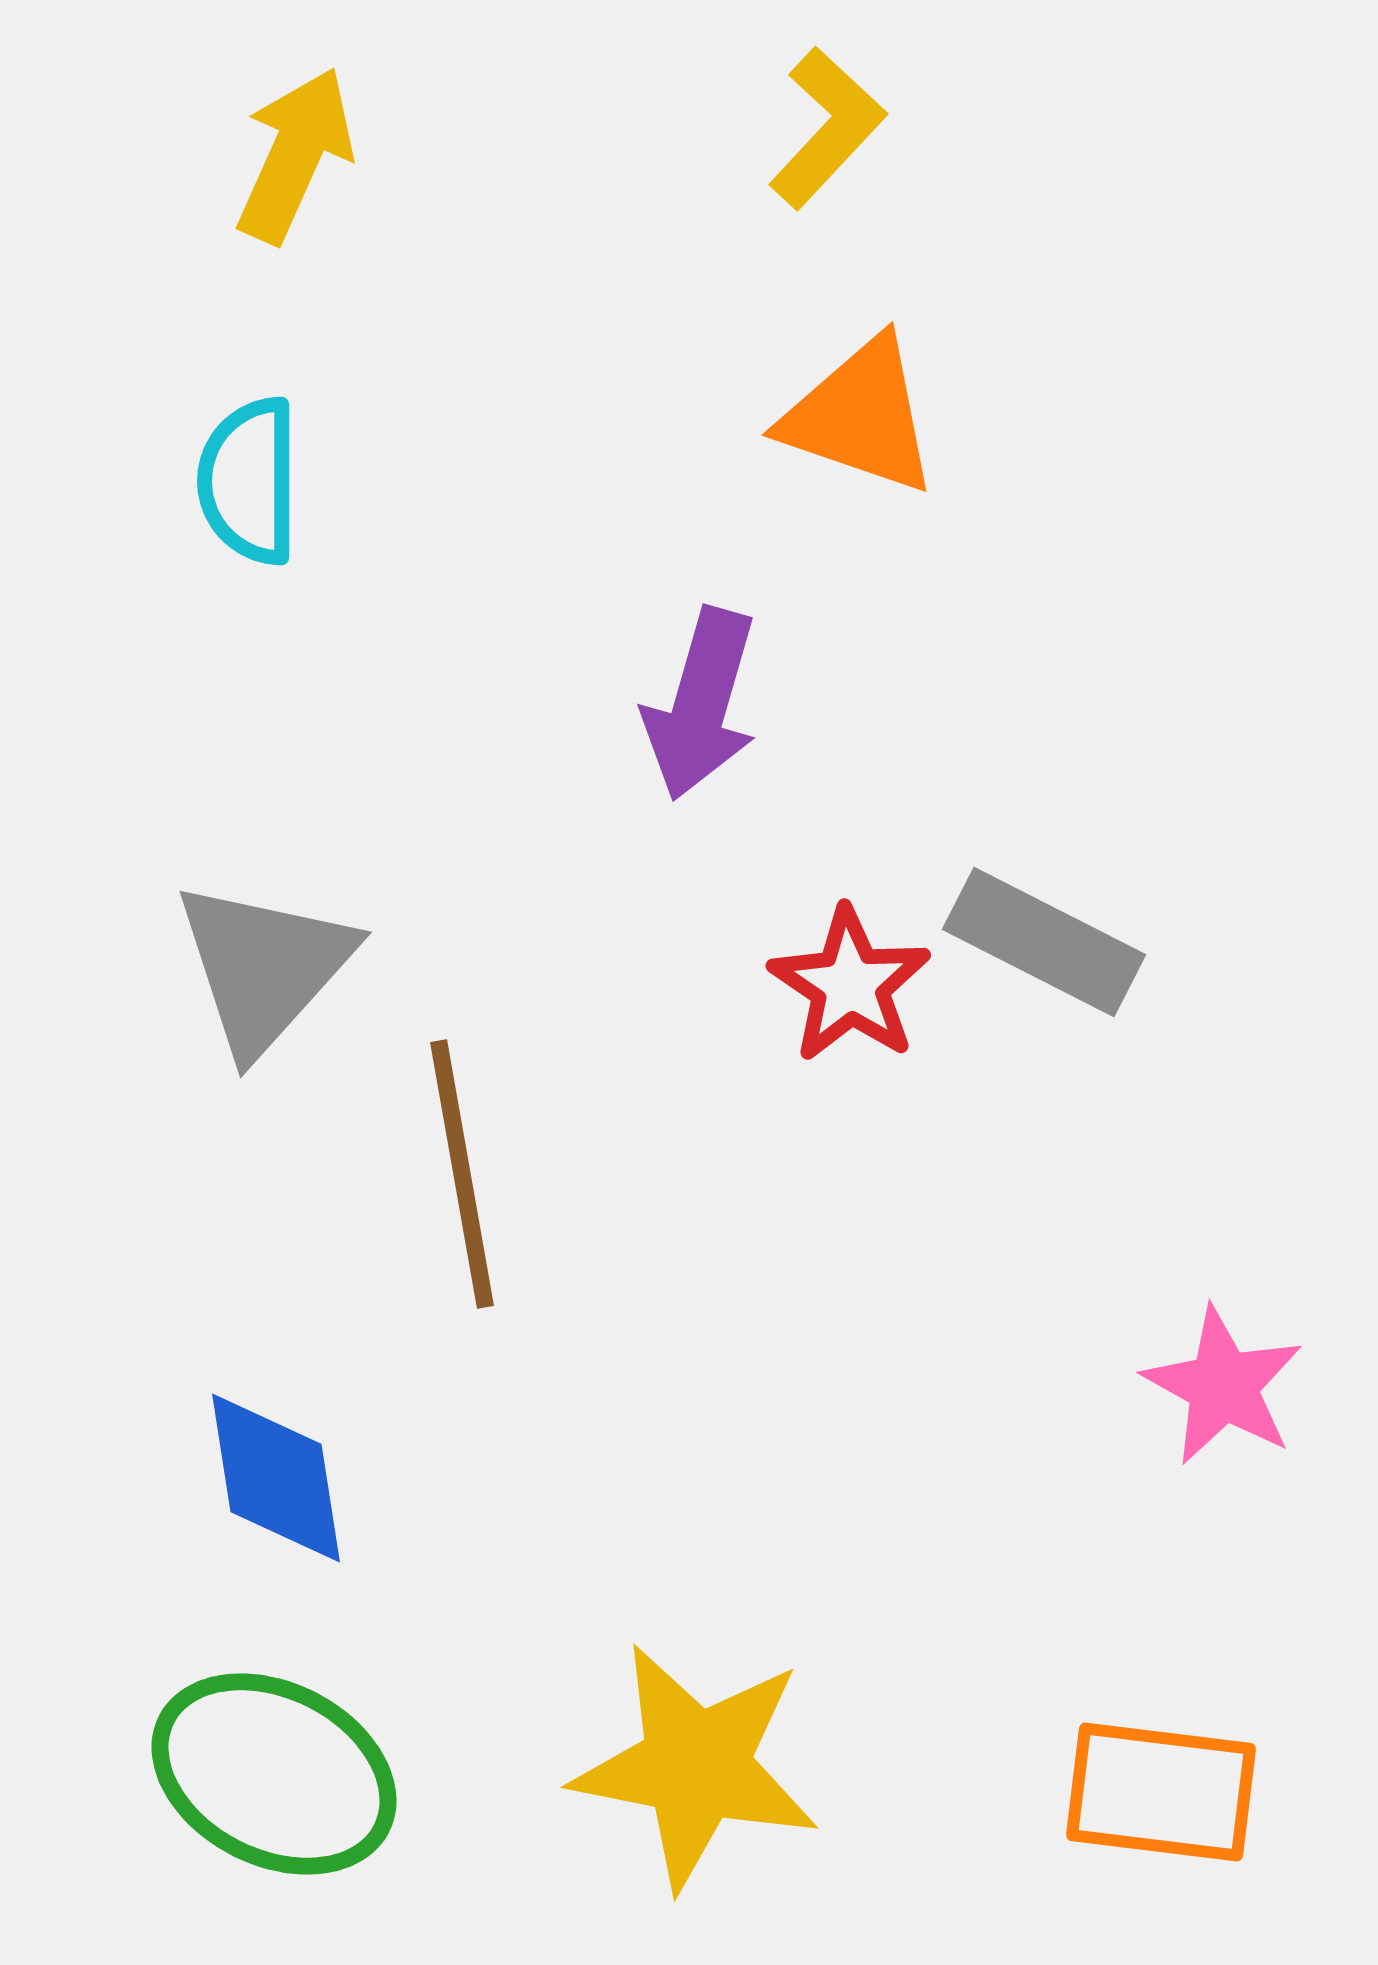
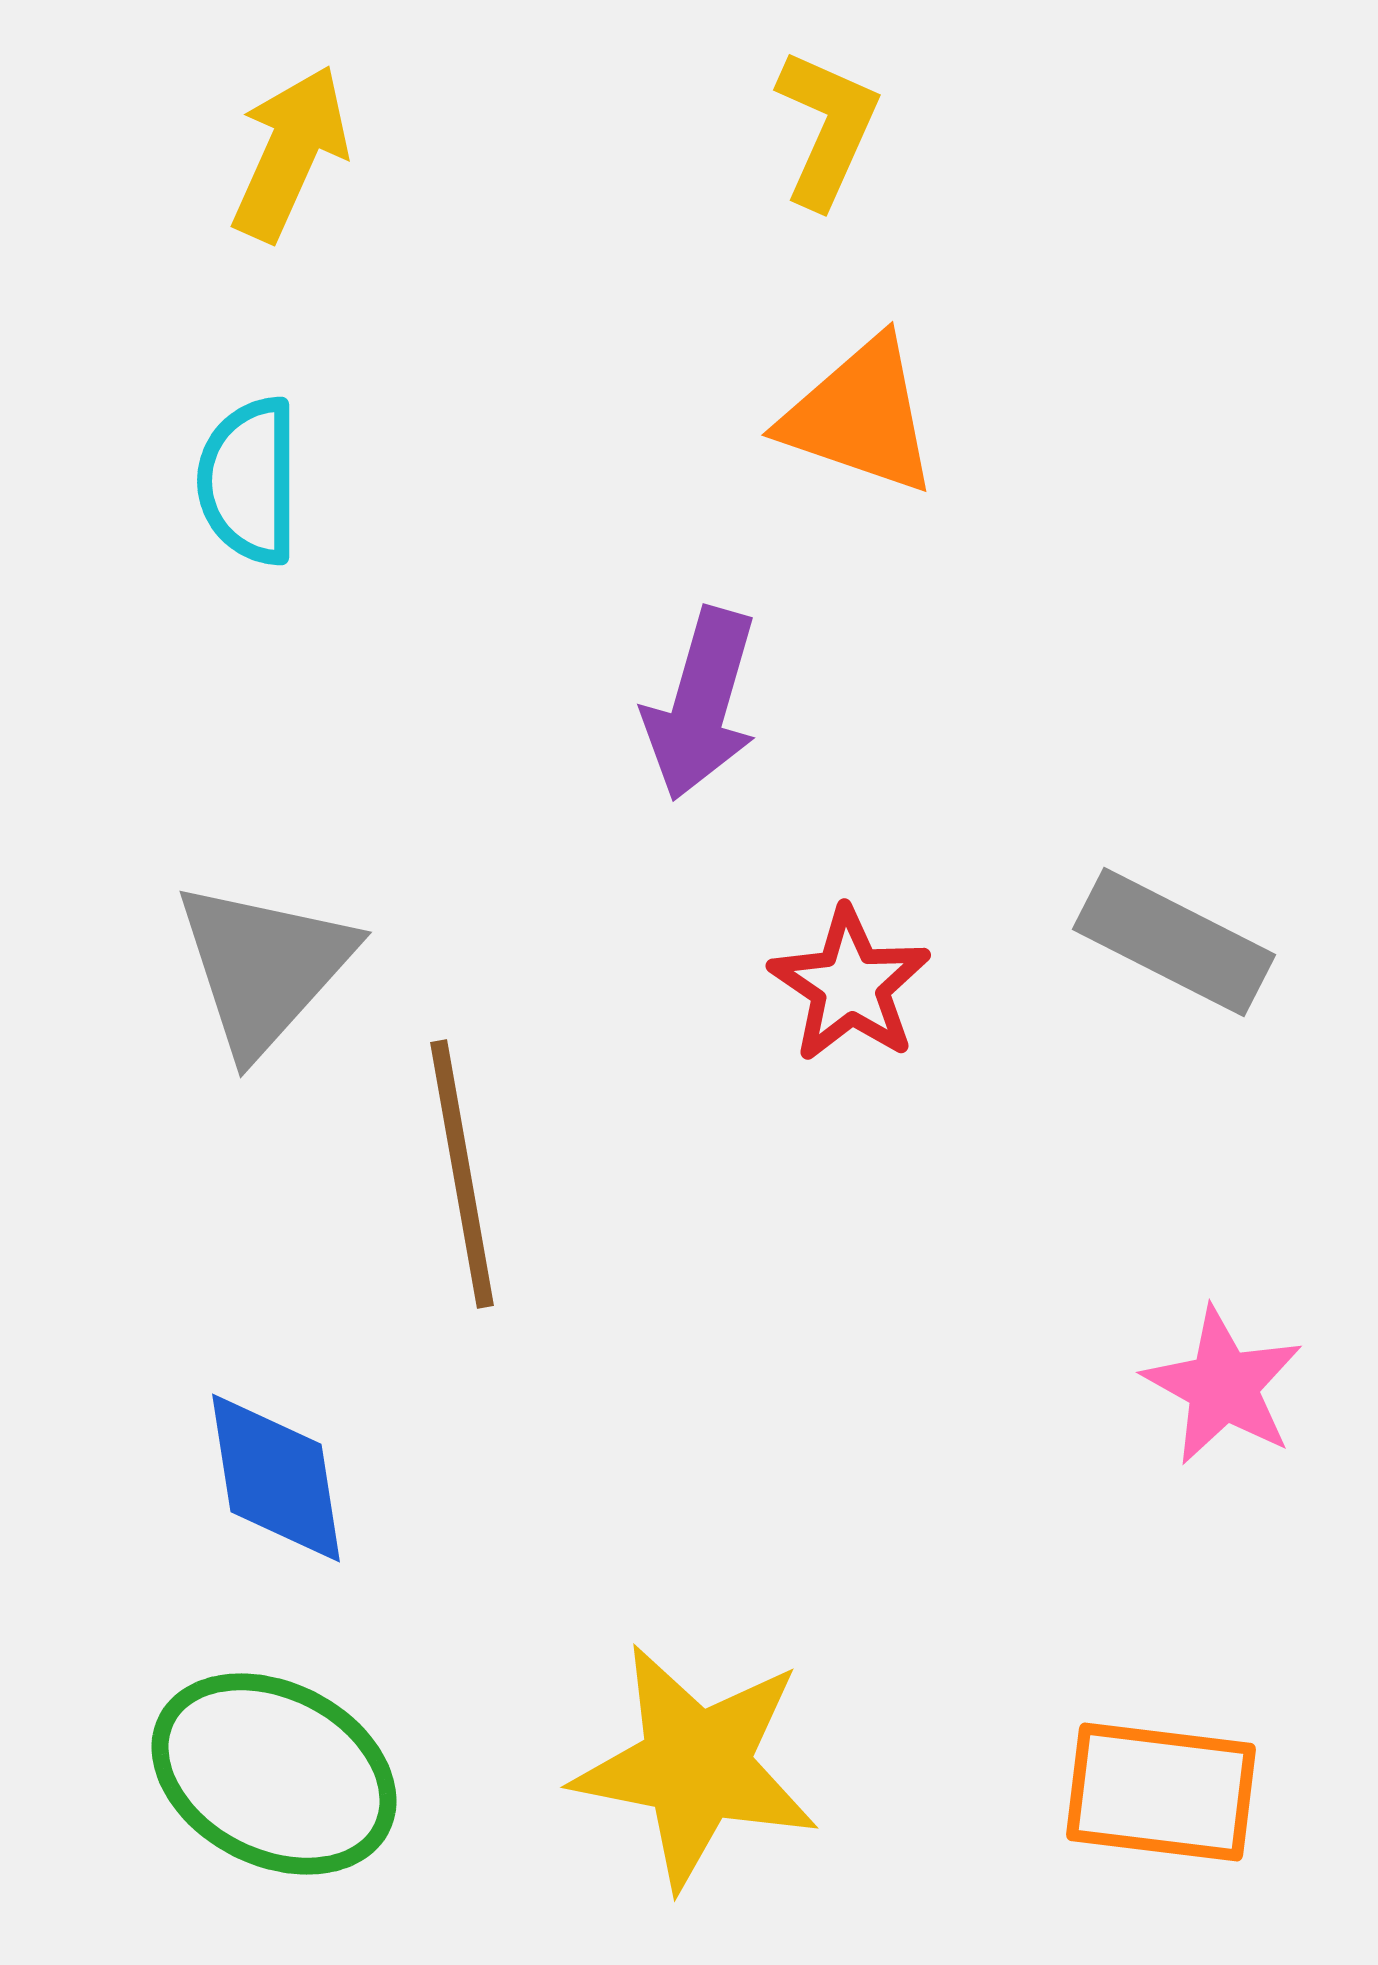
yellow L-shape: rotated 19 degrees counterclockwise
yellow arrow: moved 5 px left, 2 px up
gray rectangle: moved 130 px right
